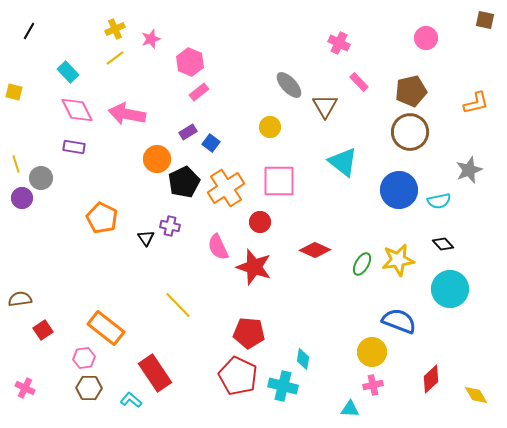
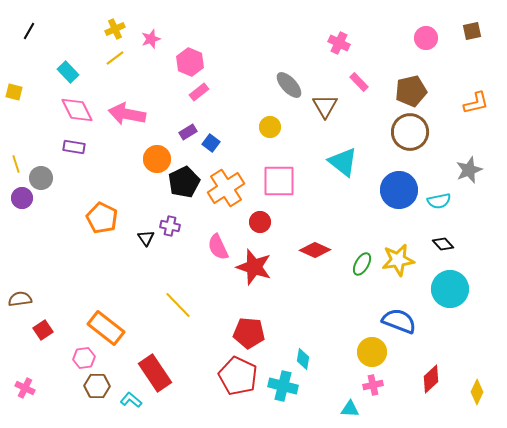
brown square at (485, 20): moved 13 px left, 11 px down; rotated 24 degrees counterclockwise
brown hexagon at (89, 388): moved 8 px right, 2 px up
yellow diamond at (476, 395): moved 1 px right, 3 px up; rotated 55 degrees clockwise
